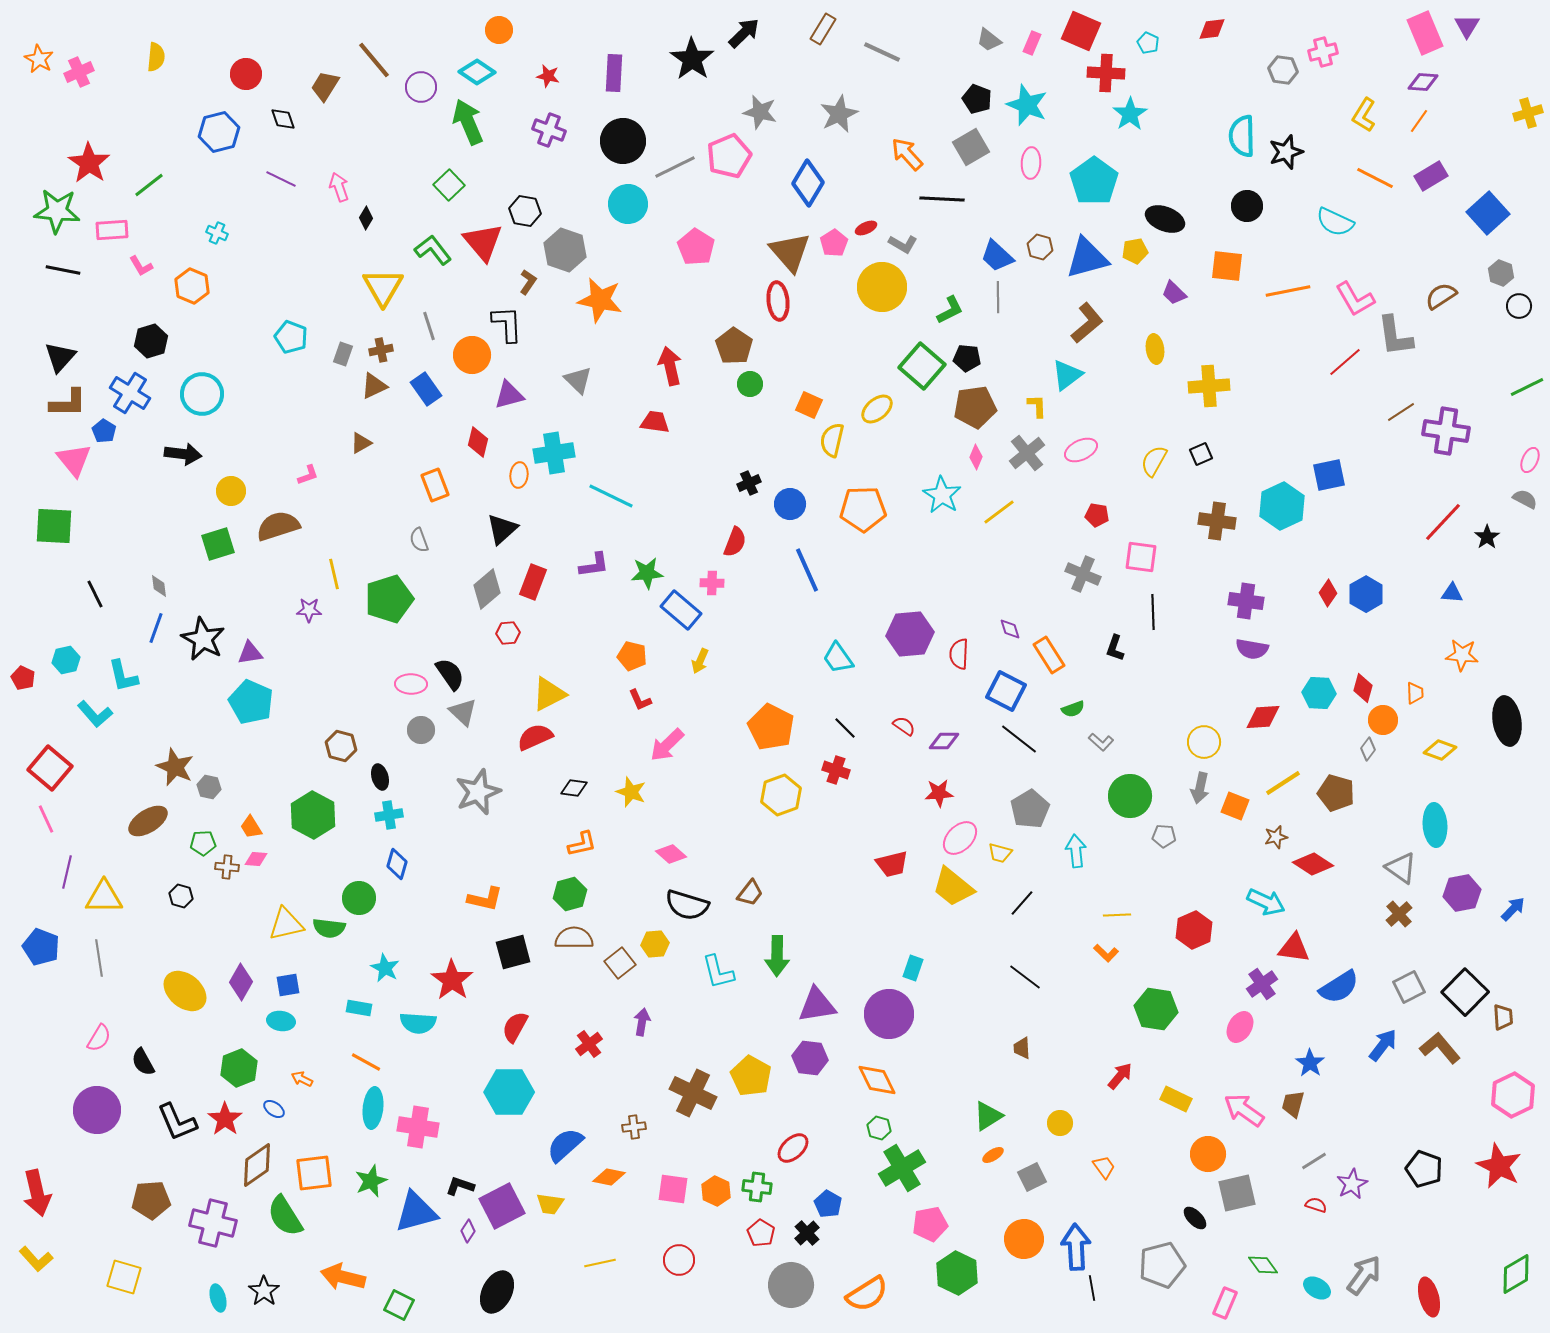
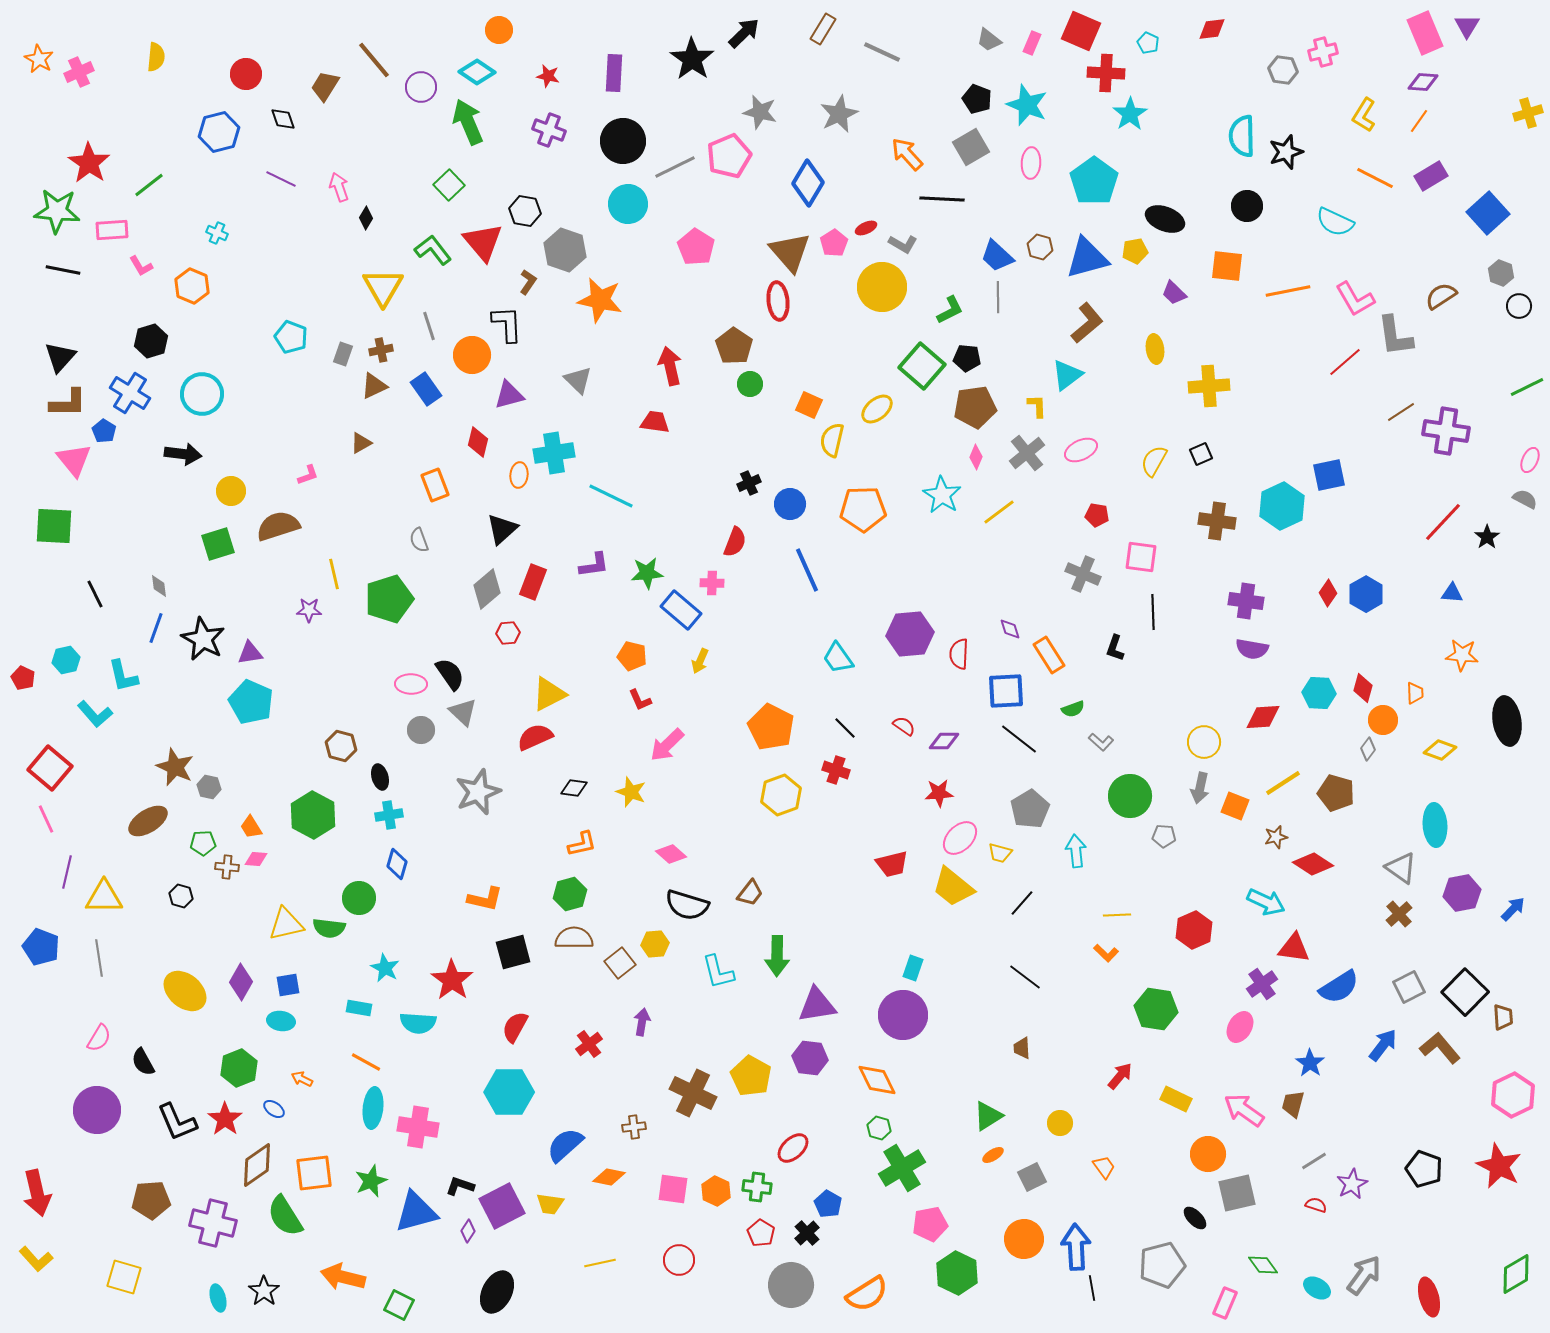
blue square at (1006, 691): rotated 30 degrees counterclockwise
purple circle at (889, 1014): moved 14 px right, 1 px down
